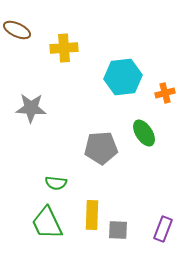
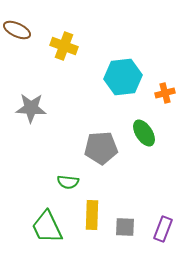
yellow cross: moved 2 px up; rotated 24 degrees clockwise
green semicircle: moved 12 px right, 1 px up
green trapezoid: moved 4 px down
gray square: moved 7 px right, 3 px up
